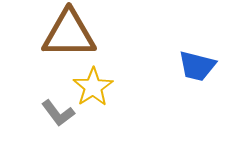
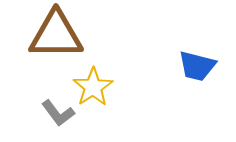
brown triangle: moved 13 px left, 1 px down
